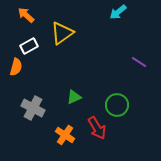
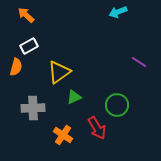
cyan arrow: rotated 18 degrees clockwise
yellow triangle: moved 3 px left, 39 px down
gray cross: rotated 30 degrees counterclockwise
orange cross: moved 2 px left
